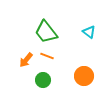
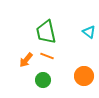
green trapezoid: rotated 25 degrees clockwise
